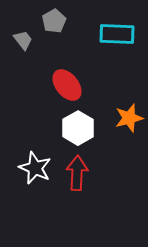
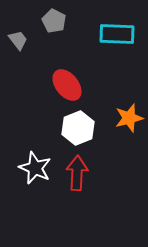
gray pentagon: rotated 15 degrees counterclockwise
gray trapezoid: moved 5 px left
white hexagon: rotated 8 degrees clockwise
